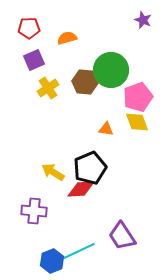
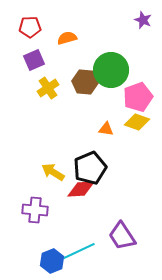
red pentagon: moved 1 px right, 1 px up
yellow diamond: rotated 50 degrees counterclockwise
purple cross: moved 1 px right, 1 px up
